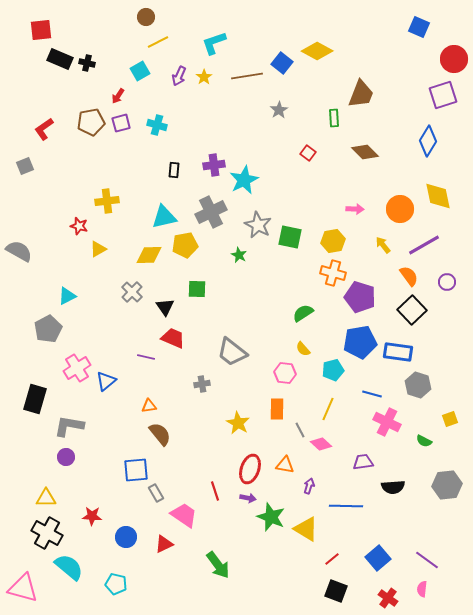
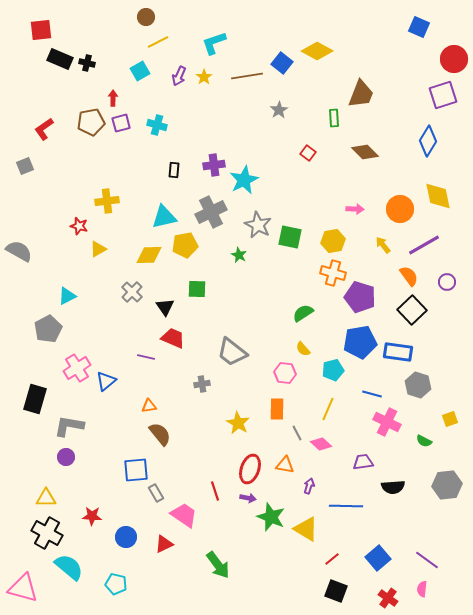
red arrow at (118, 96): moved 5 px left, 2 px down; rotated 147 degrees clockwise
gray line at (300, 430): moved 3 px left, 3 px down
